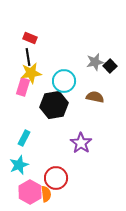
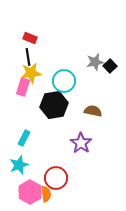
brown semicircle: moved 2 px left, 14 px down
